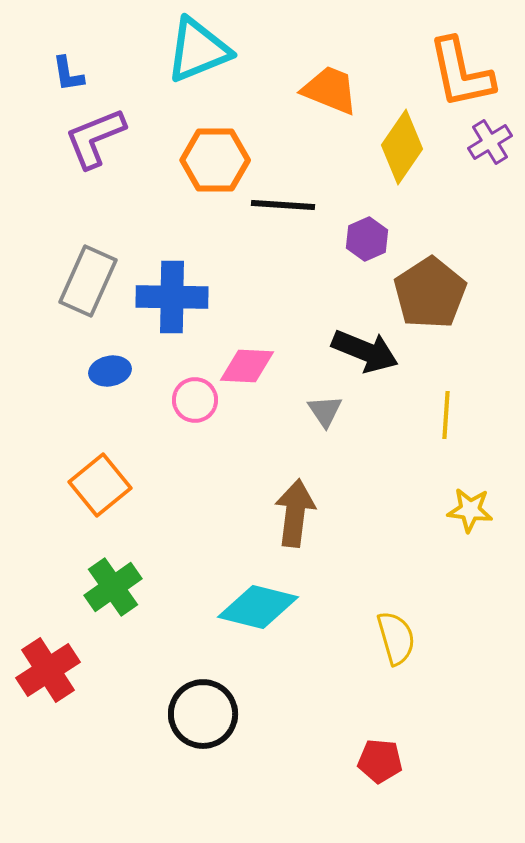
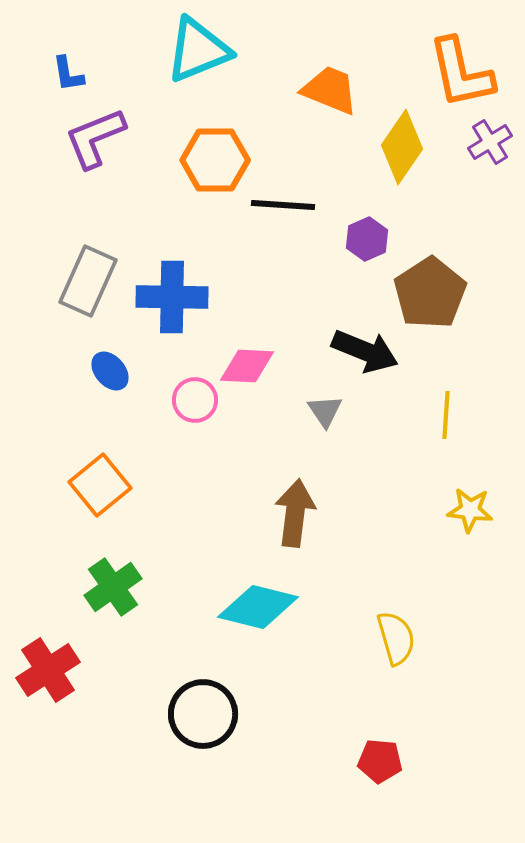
blue ellipse: rotated 60 degrees clockwise
